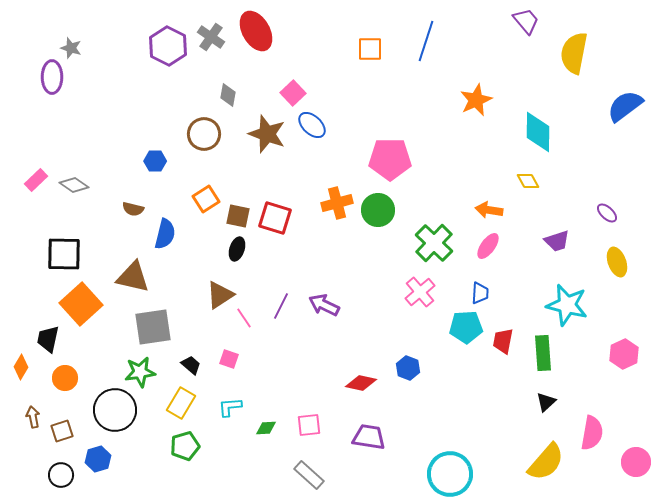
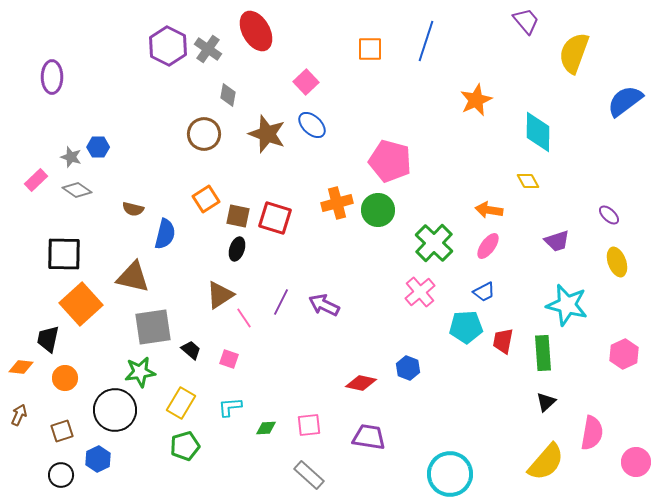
gray cross at (211, 37): moved 3 px left, 12 px down
gray star at (71, 48): moved 109 px down
yellow semicircle at (574, 53): rotated 9 degrees clockwise
pink square at (293, 93): moved 13 px right, 11 px up
blue semicircle at (625, 106): moved 5 px up
pink pentagon at (390, 159): moved 2 px down; rotated 15 degrees clockwise
blue hexagon at (155, 161): moved 57 px left, 14 px up
gray diamond at (74, 185): moved 3 px right, 5 px down
purple ellipse at (607, 213): moved 2 px right, 2 px down
blue trapezoid at (480, 293): moved 4 px right, 1 px up; rotated 60 degrees clockwise
purple line at (281, 306): moved 4 px up
black trapezoid at (191, 365): moved 15 px up
orange diamond at (21, 367): rotated 65 degrees clockwise
brown arrow at (33, 417): moved 14 px left, 2 px up; rotated 35 degrees clockwise
blue hexagon at (98, 459): rotated 10 degrees counterclockwise
